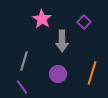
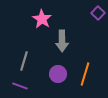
purple square: moved 14 px right, 9 px up
orange line: moved 7 px left, 1 px down
purple line: moved 2 px left, 1 px up; rotated 35 degrees counterclockwise
